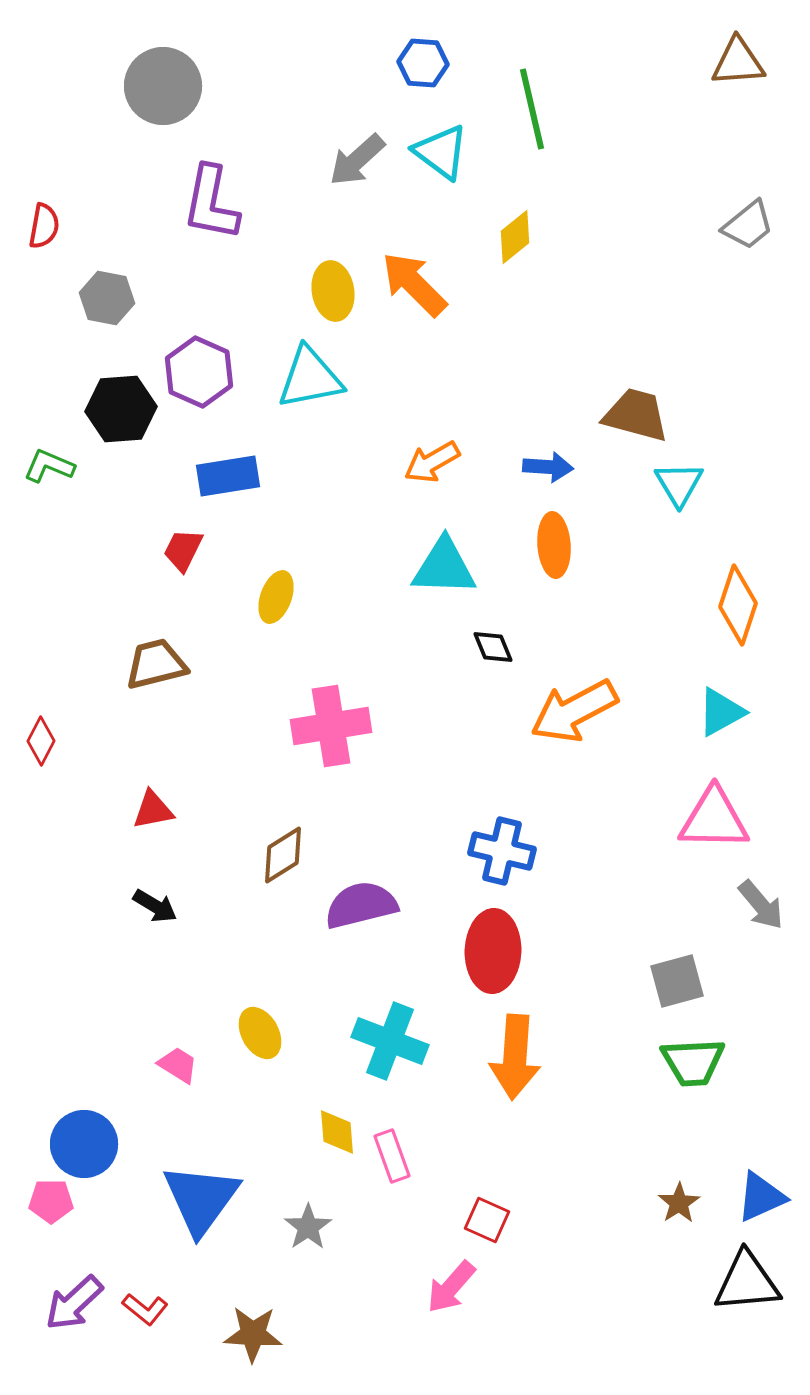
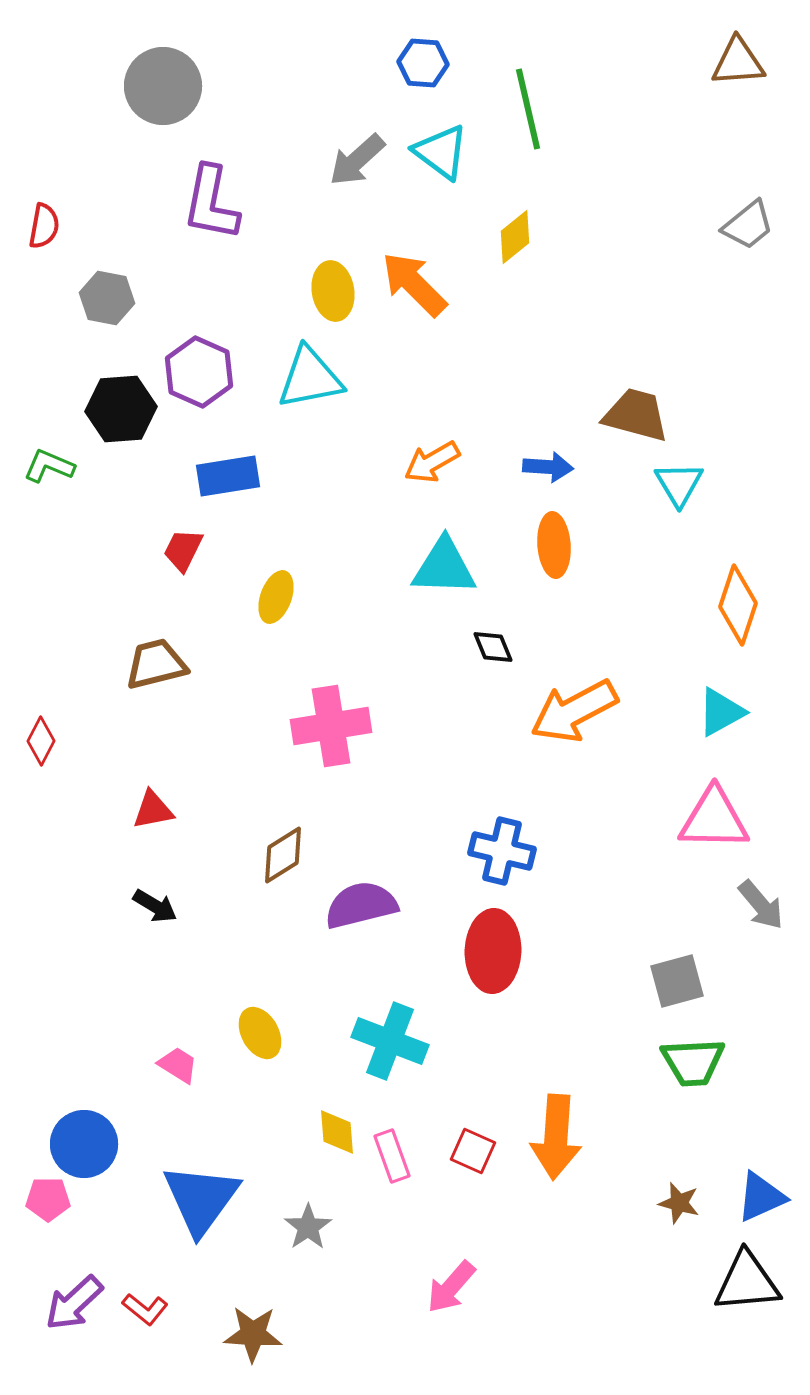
green line at (532, 109): moved 4 px left
orange arrow at (515, 1057): moved 41 px right, 80 px down
pink pentagon at (51, 1201): moved 3 px left, 2 px up
brown star at (679, 1203): rotated 24 degrees counterclockwise
red square at (487, 1220): moved 14 px left, 69 px up
